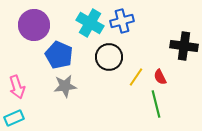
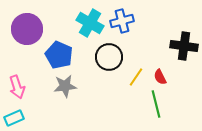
purple circle: moved 7 px left, 4 px down
